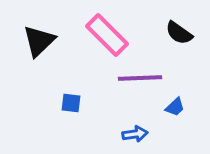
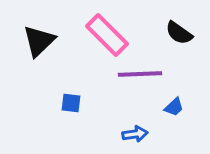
purple line: moved 4 px up
blue trapezoid: moved 1 px left
